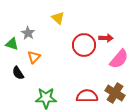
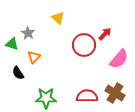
red arrow: moved 1 px left, 4 px up; rotated 48 degrees counterclockwise
